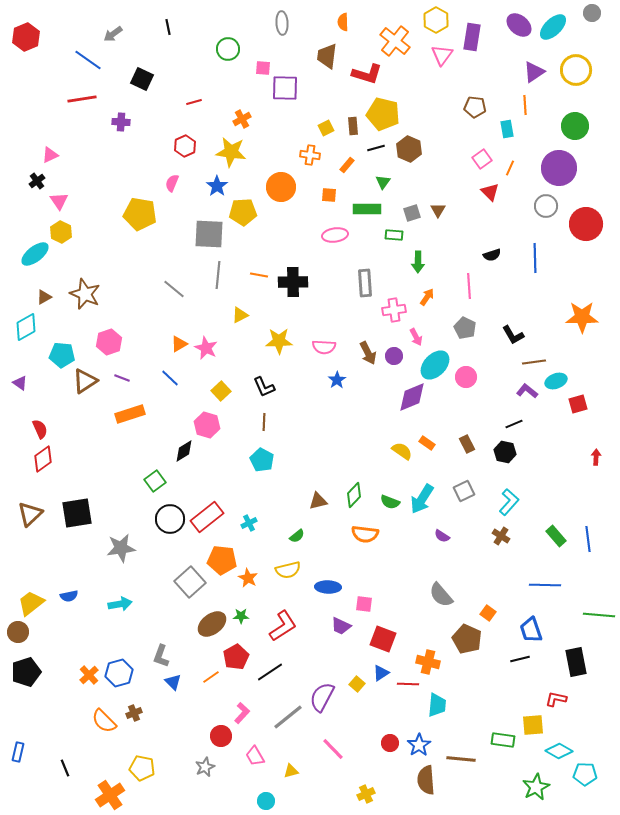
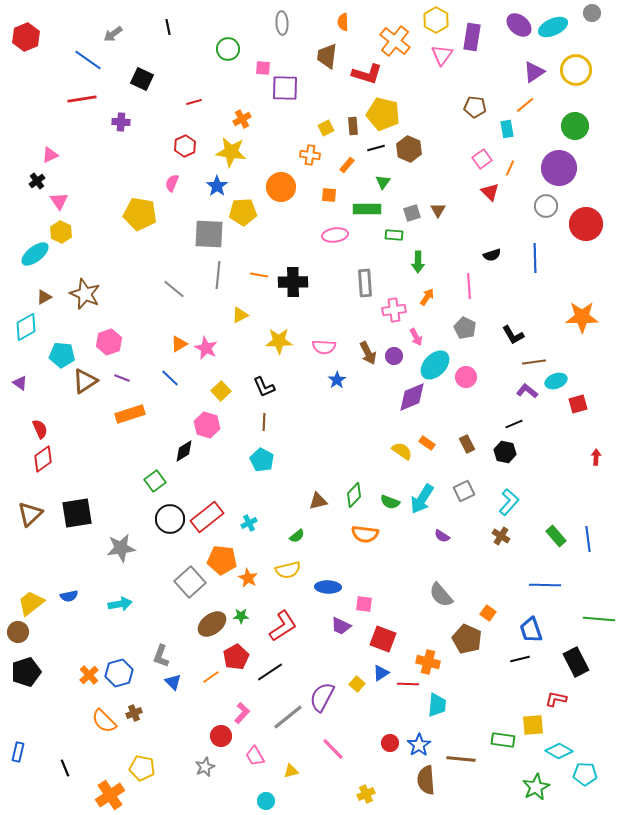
cyan ellipse at (553, 27): rotated 20 degrees clockwise
orange line at (525, 105): rotated 54 degrees clockwise
green line at (599, 615): moved 4 px down
black rectangle at (576, 662): rotated 16 degrees counterclockwise
